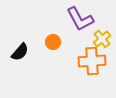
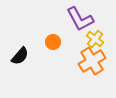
yellow cross: moved 7 px left; rotated 12 degrees counterclockwise
black semicircle: moved 4 px down
orange cross: rotated 28 degrees counterclockwise
